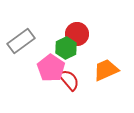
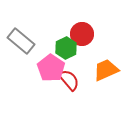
red circle: moved 5 px right
gray rectangle: rotated 76 degrees clockwise
